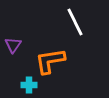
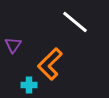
white line: rotated 24 degrees counterclockwise
orange L-shape: moved 3 px down; rotated 36 degrees counterclockwise
